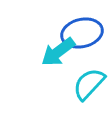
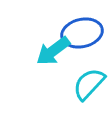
cyan arrow: moved 5 px left, 1 px up
